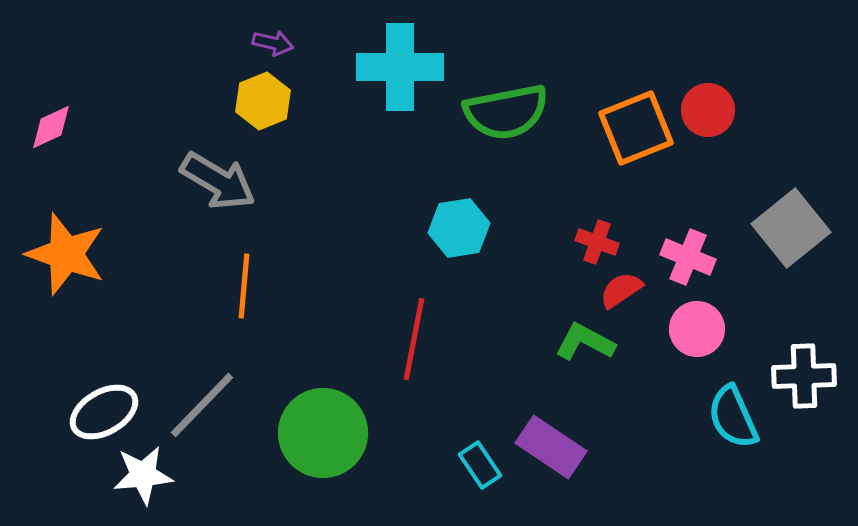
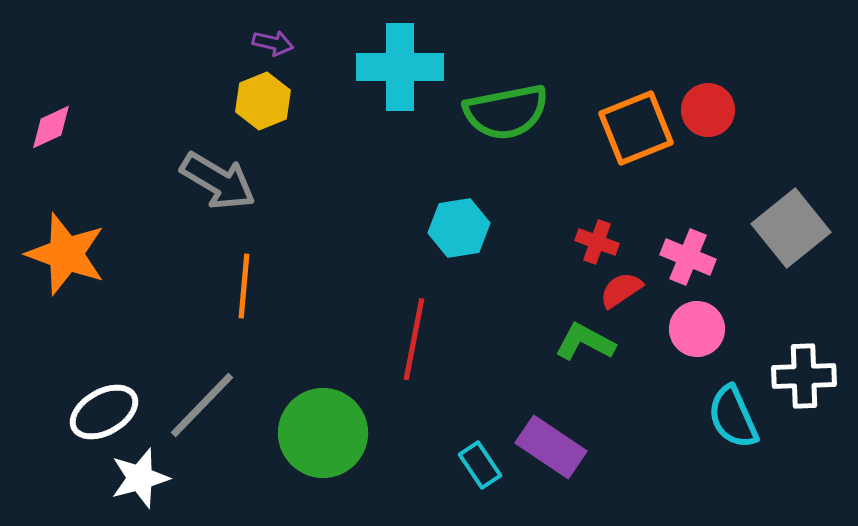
white star: moved 3 px left, 3 px down; rotated 10 degrees counterclockwise
